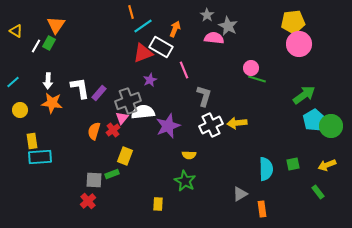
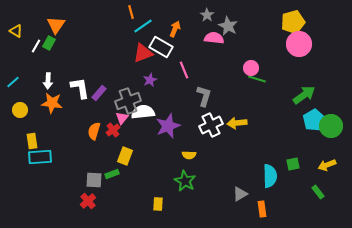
yellow pentagon at (293, 22): rotated 10 degrees counterclockwise
cyan semicircle at (266, 169): moved 4 px right, 7 px down
